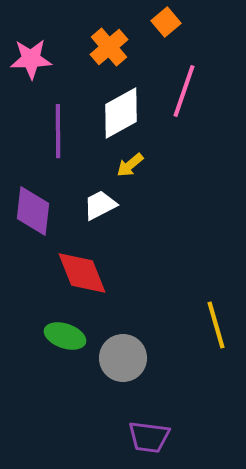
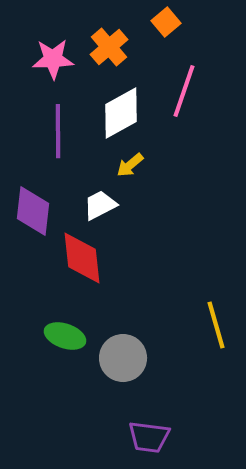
pink star: moved 22 px right
red diamond: moved 15 px up; rotated 16 degrees clockwise
